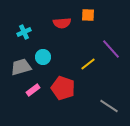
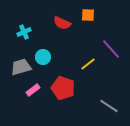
red semicircle: rotated 30 degrees clockwise
